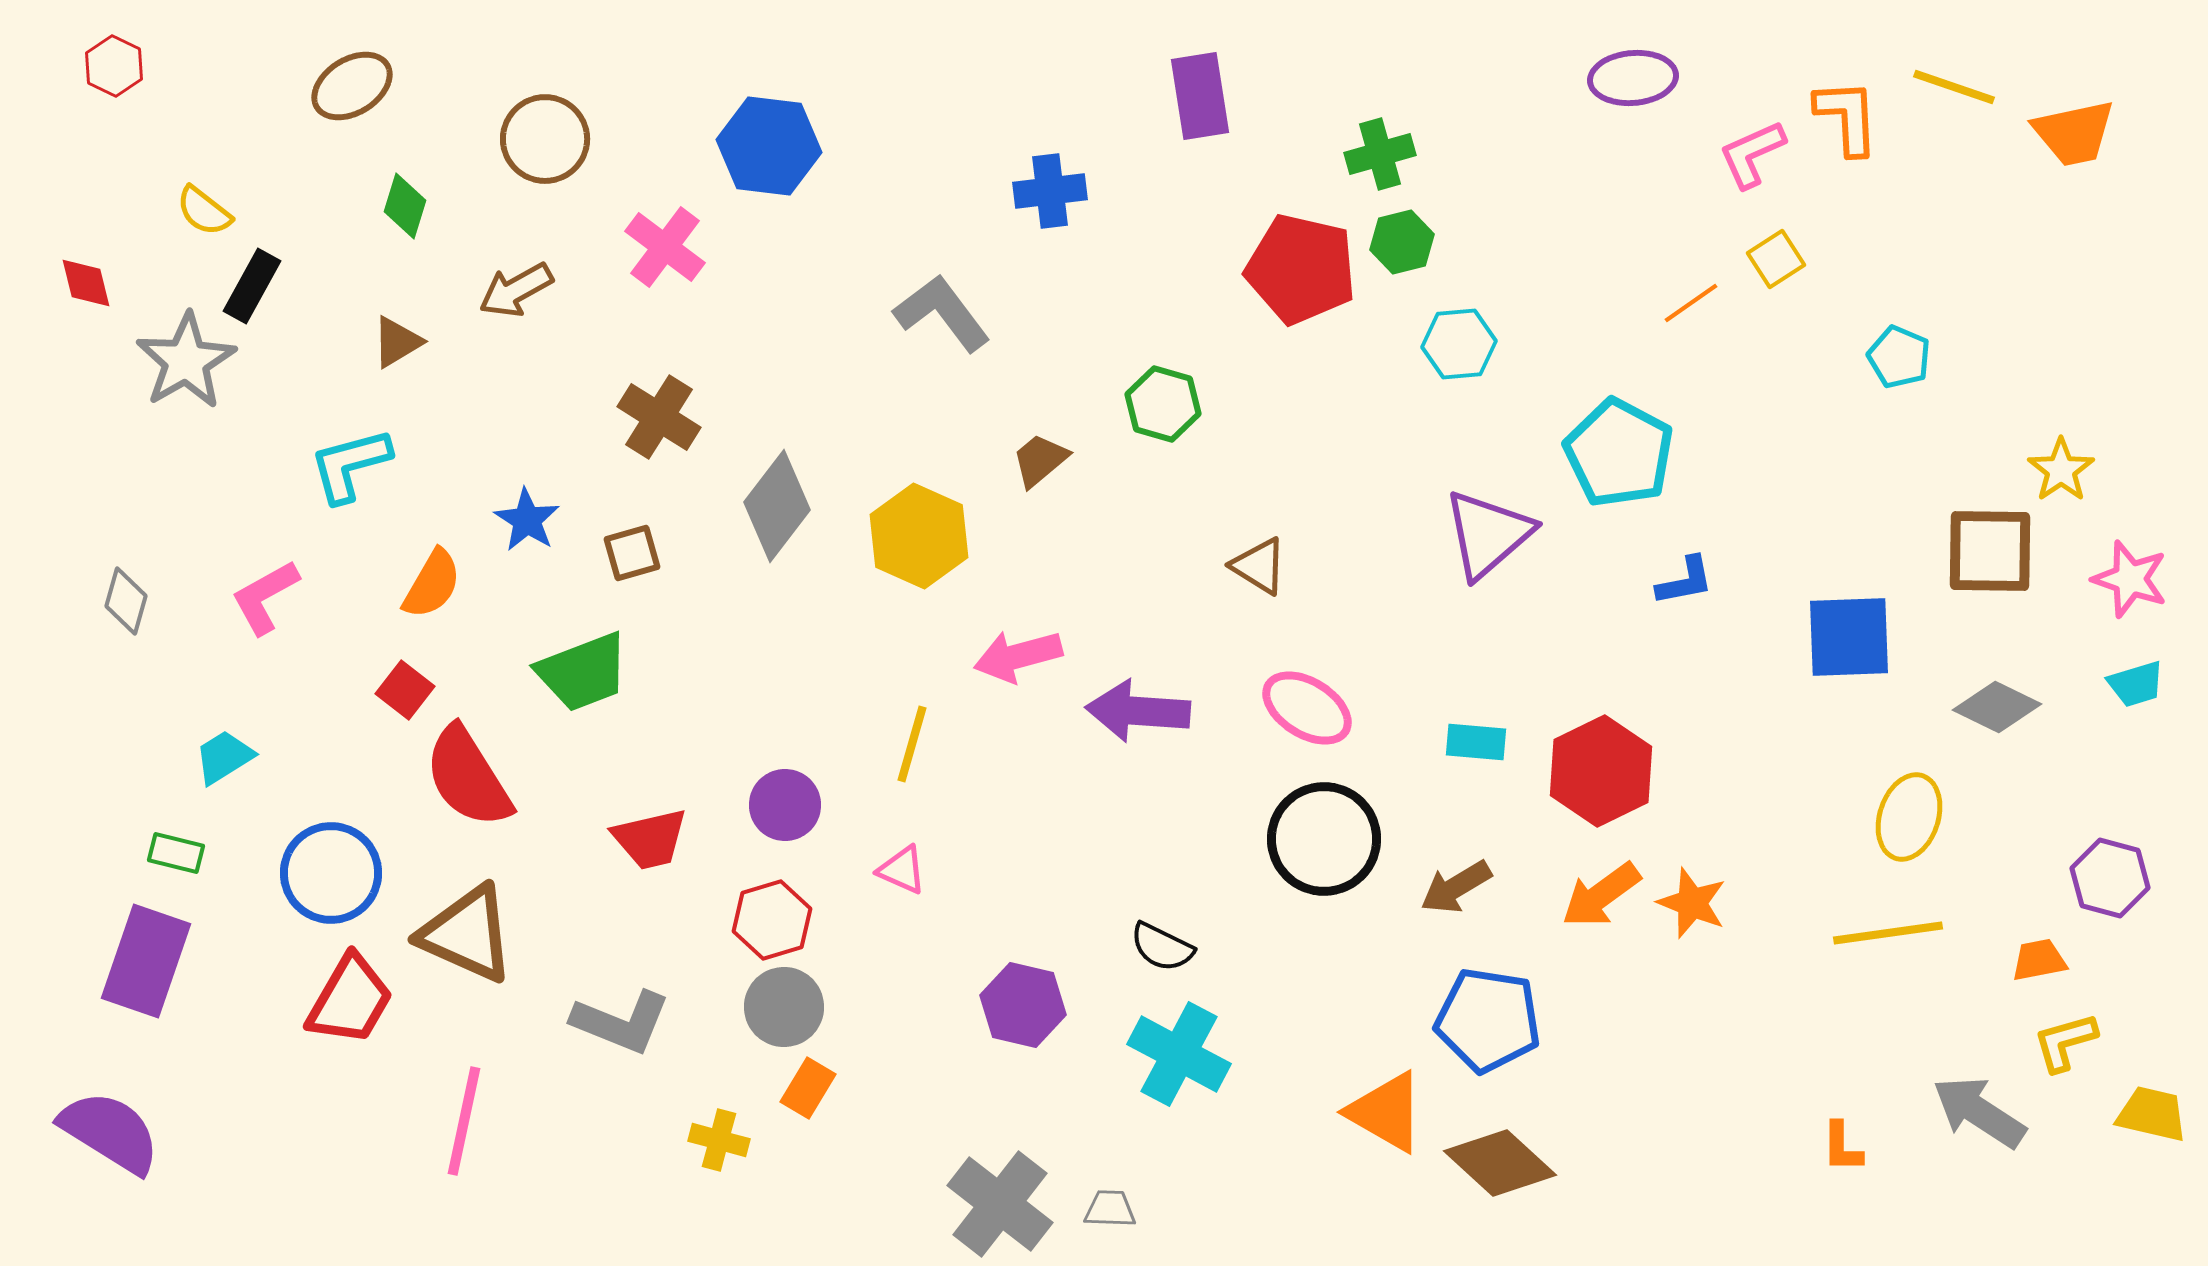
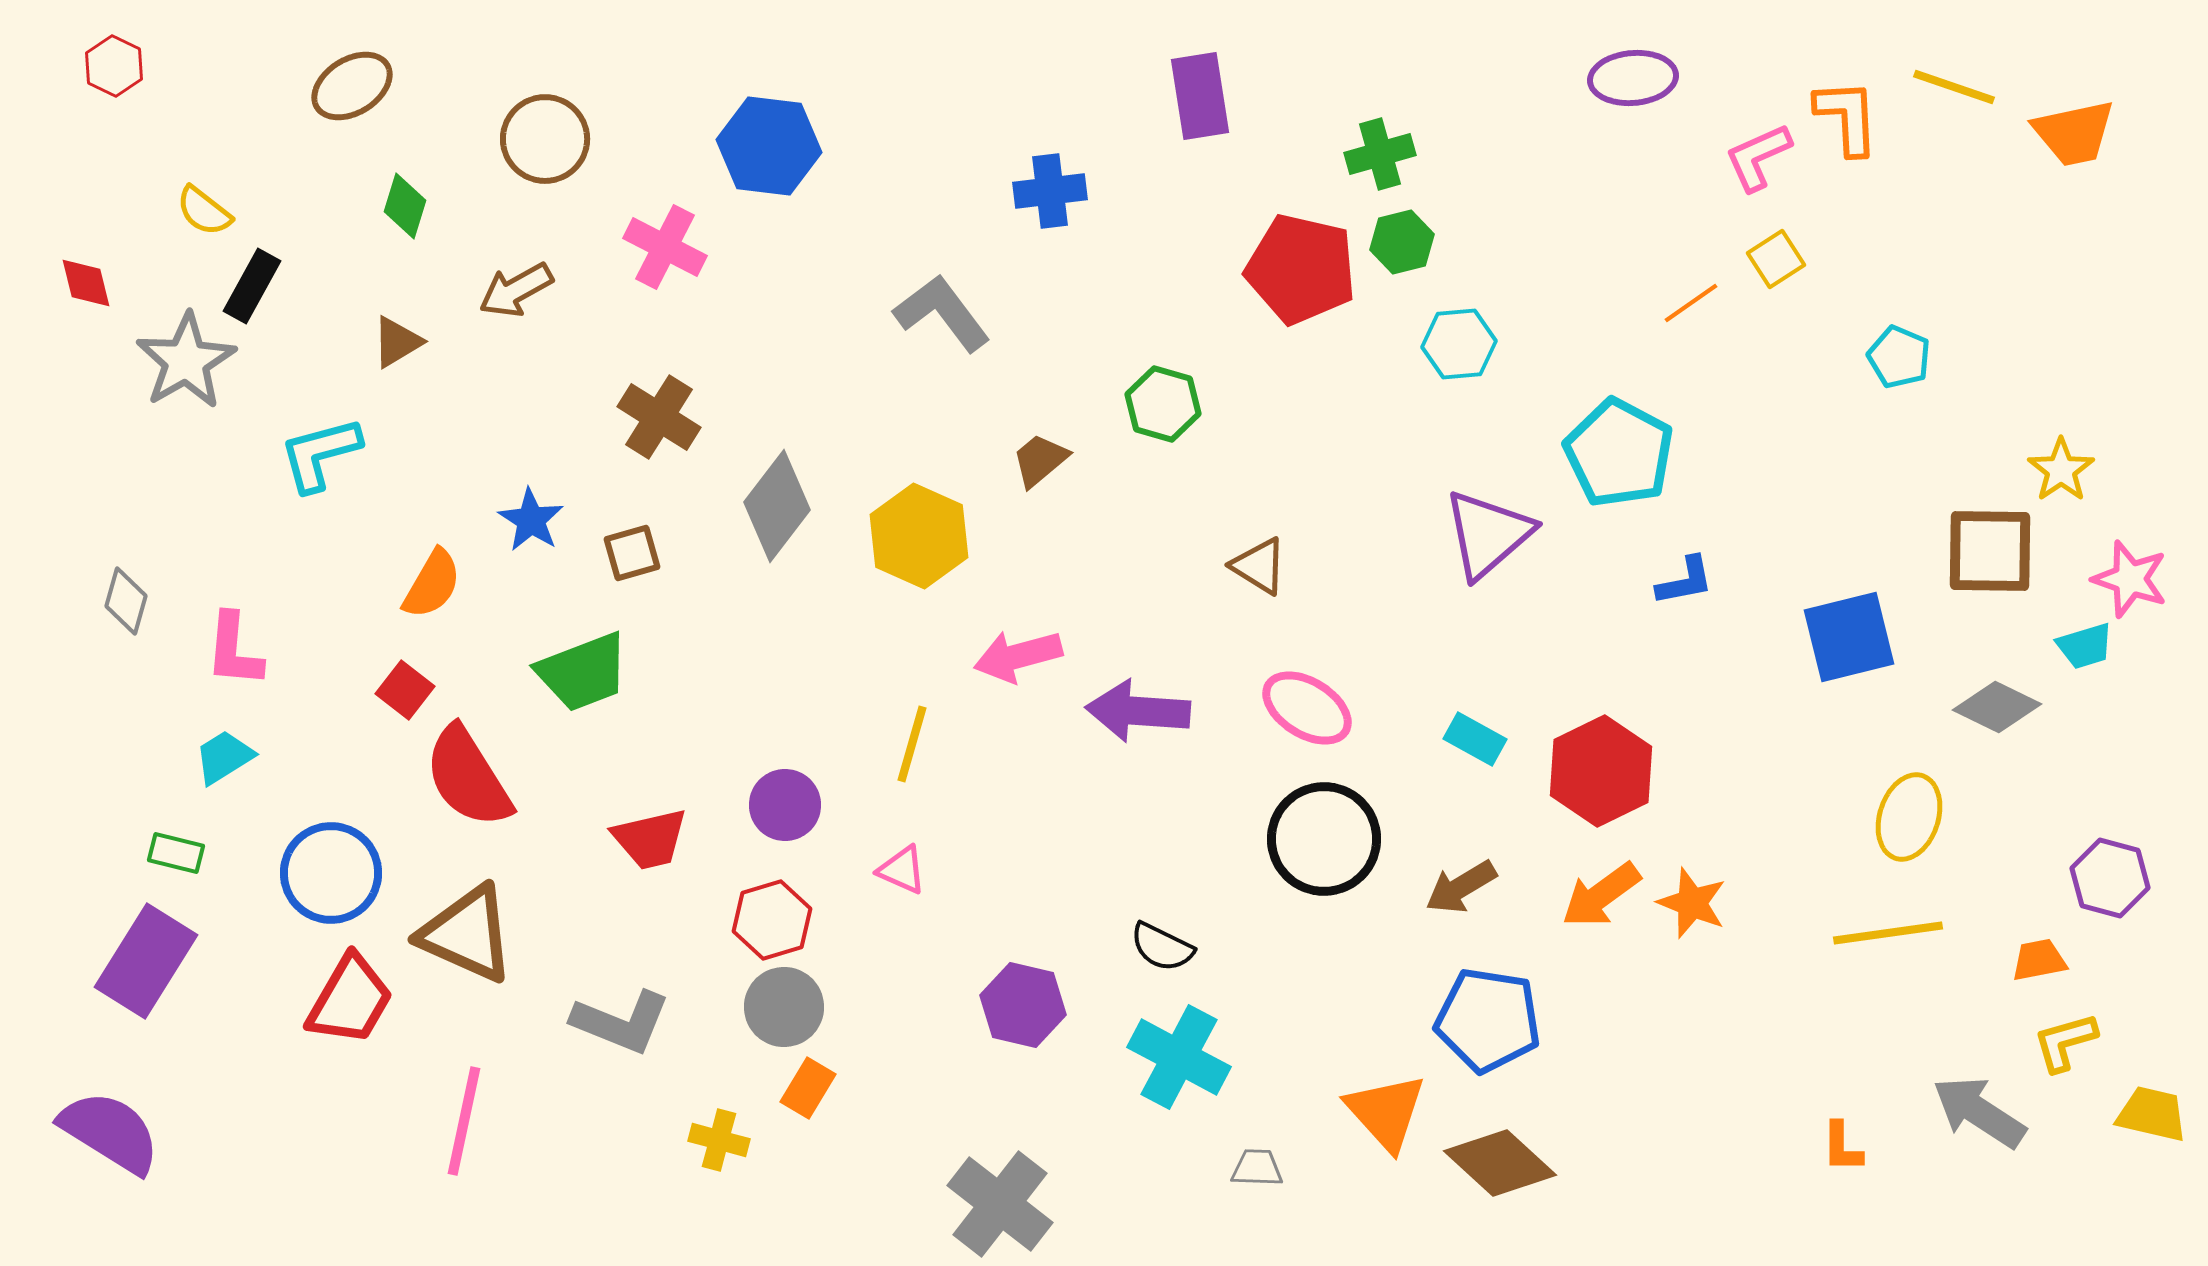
pink L-shape at (1752, 154): moved 6 px right, 3 px down
pink cross at (665, 247): rotated 10 degrees counterclockwise
cyan L-shape at (350, 465): moved 30 px left, 11 px up
blue star at (527, 520): moved 4 px right
pink L-shape at (265, 597): moved 31 px left, 53 px down; rotated 56 degrees counterclockwise
blue square at (1849, 637): rotated 12 degrees counterclockwise
cyan trapezoid at (2136, 684): moved 51 px left, 38 px up
cyan rectangle at (1476, 742): moved 1 px left, 3 px up; rotated 24 degrees clockwise
brown arrow at (1456, 887): moved 5 px right
purple rectangle at (146, 961): rotated 13 degrees clockwise
cyan cross at (1179, 1054): moved 3 px down
orange triangle at (1386, 1112): rotated 18 degrees clockwise
gray trapezoid at (1110, 1209): moved 147 px right, 41 px up
